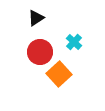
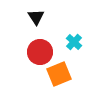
black triangle: moved 1 px up; rotated 30 degrees counterclockwise
orange square: rotated 20 degrees clockwise
